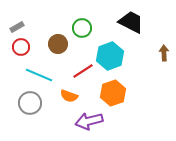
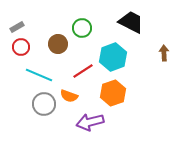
cyan hexagon: moved 3 px right, 1 px down
gray circle: moved 14 px right, 1 px down
purple arrow: moved 1 px right, 1 px down
